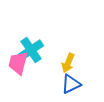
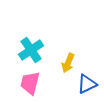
pink trapezoid: moved 12 px right, 20 px down
blue triangle: moved 16 px right
